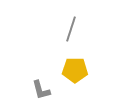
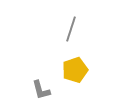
yellow pentagon: rotated 20 degrees counterclockwise
